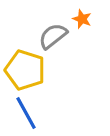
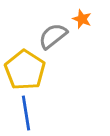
yellow pentagon: rotated 15 degrees clockwise
blue line: rotated 20 degrees clockwise
